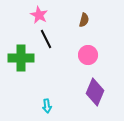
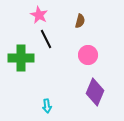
brown semicircle: moved 4 px left, 1 px down
